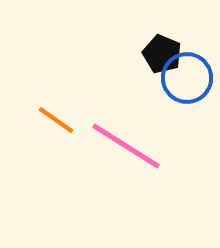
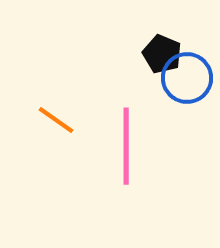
pink line: rotated 58 degrees clockwise
